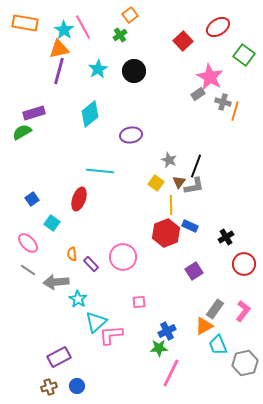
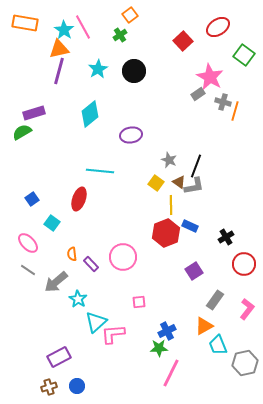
brown triangle at (179, 182): rotated 32 degrees counterclockwise
gray arrow at (56, 282): rotated 35 degrees counterclockwise
gray rectangle at (215, 309): moved 9 px up
pink L-shape at (243, 311): moved 4 px right, 2 px up
pink L-shape at (111, 335): moved 2 px right, 1 px up
